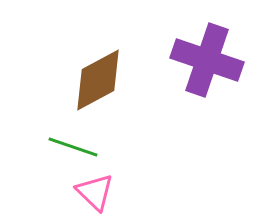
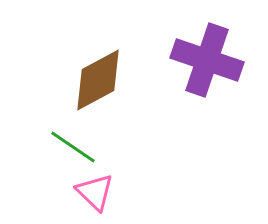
green line: rotated 15 degrees clockwise
